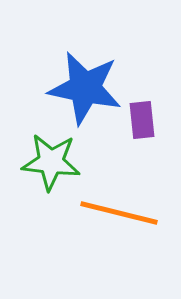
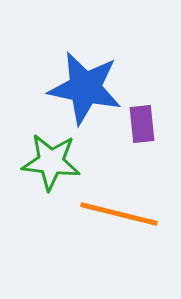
purple rectangle: moved 4 px down
orange line: moved 1 px down
